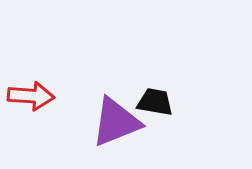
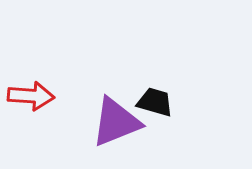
black trapezoid: rotated 6 degrees clockwise
